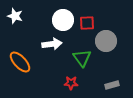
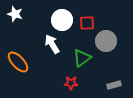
white star: moved 2 px up
white circle: moved 1 px left
white arrow: rotated 114 degrees counterclockwise
green triangle: rotated 30 degrees clockwise
orange ellipse: moved 2 px left
gray rectangle: moved 2 px right
